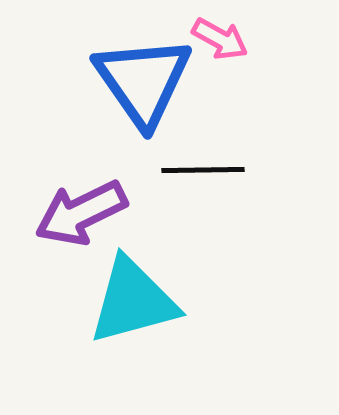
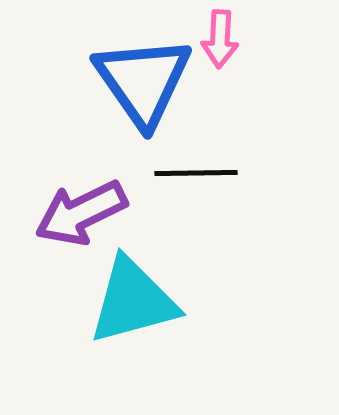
pink arrow: rotated 64 degrees clockwise
black line: moved 7 px left, 3 px down
